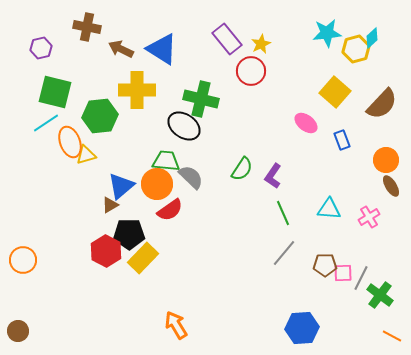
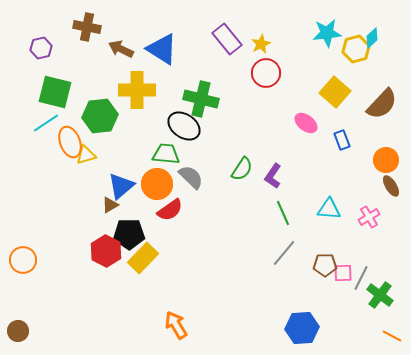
red circle at (251, 71): moved 15 px right, 2 px down
green trapezoid at (166, 161): moved 7 px up
